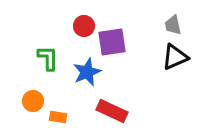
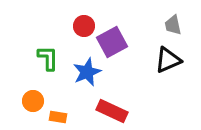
purple square: rotated 20 degrees counterclockwise
black triangle: moved 7 px left, 3 px down
